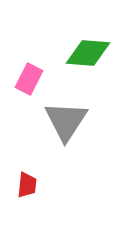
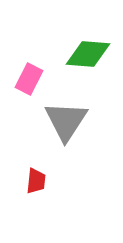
green diamond: moved 1 px down
red trapezoid: moved 9 px right, 4 px up
